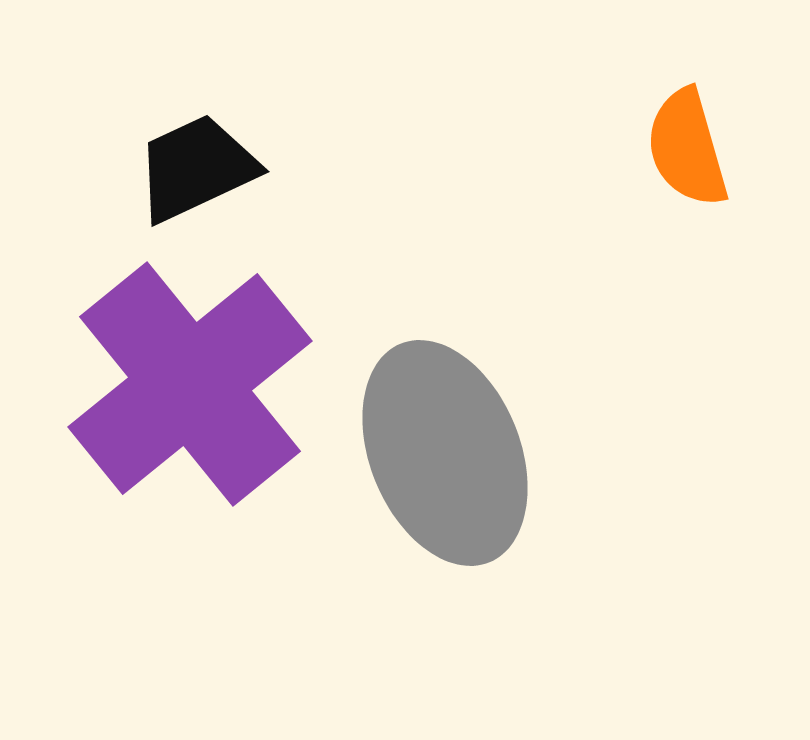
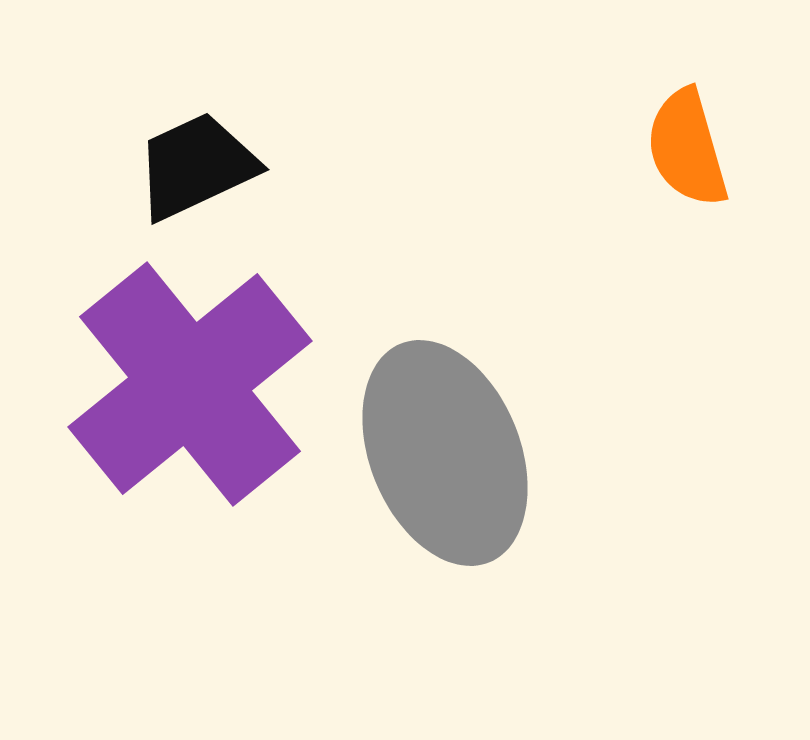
black trapezoid: moved 2 px up
